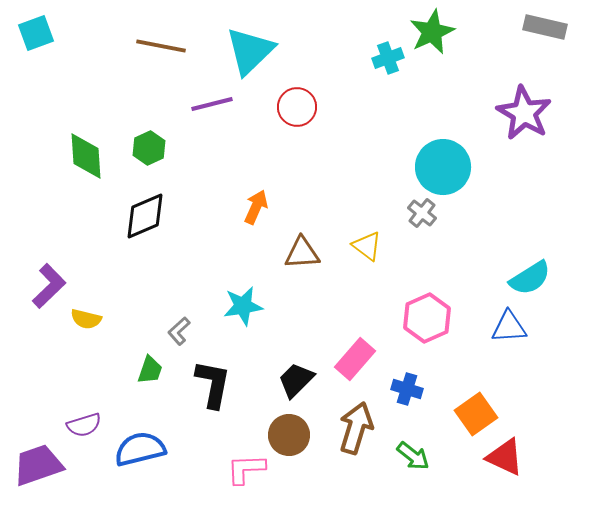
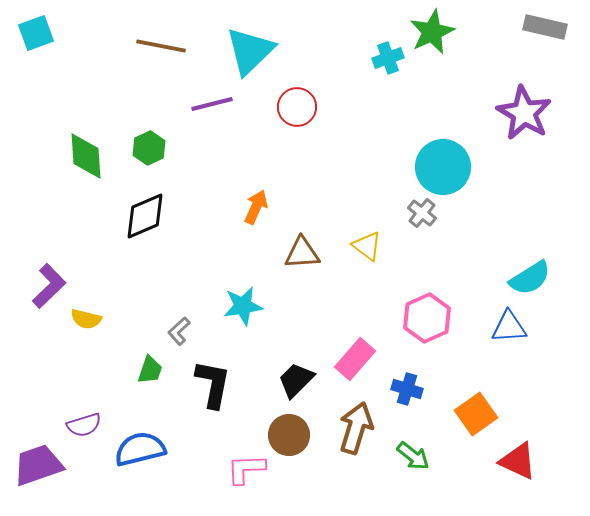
red triangle: moved 13 px right, 4 px down
